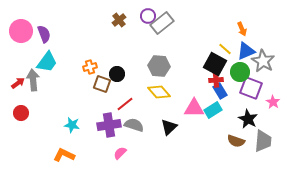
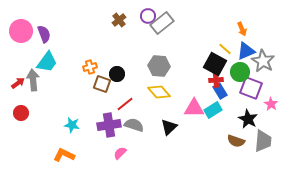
pink star: moved 2 px left, 2 px down
